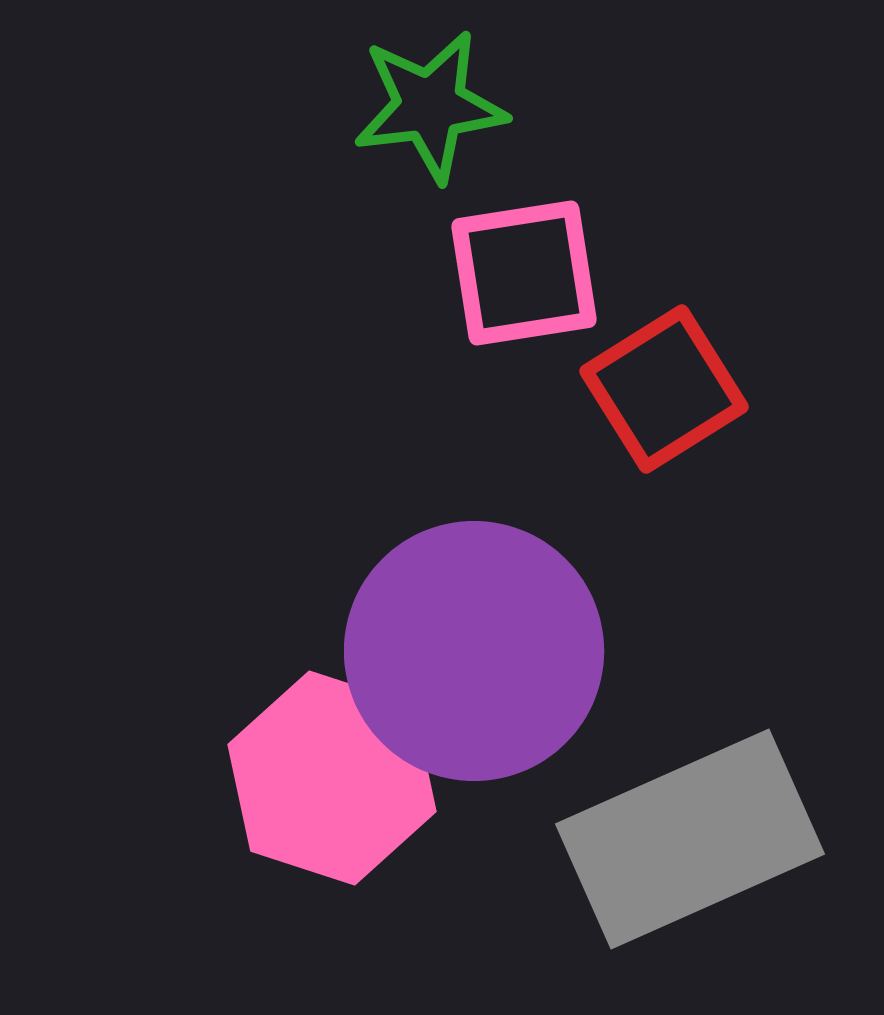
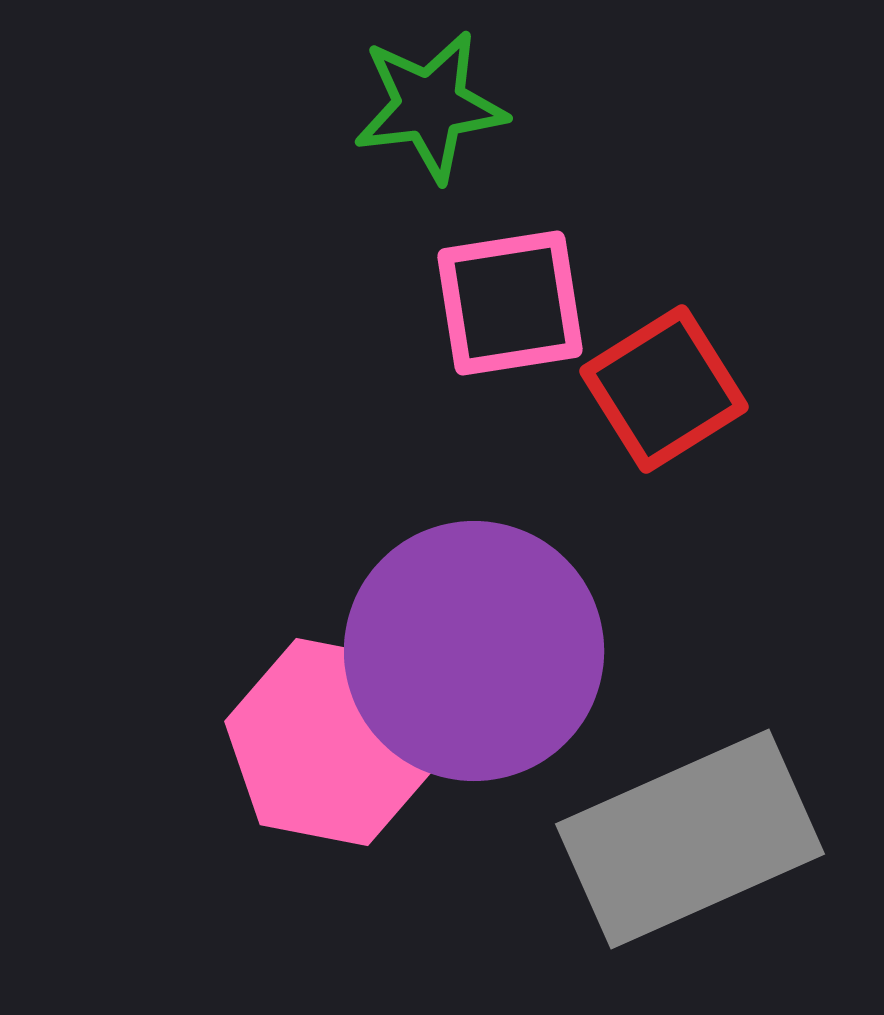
pink square: moved 14 px left, 30 px down
pink hexagon: moved 36 px up; rotated 7 degrees counterclockwise
